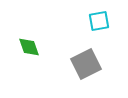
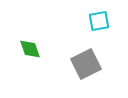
green diamond: moved 1 px right, 2 px down
